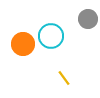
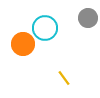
gray circle: moved 1 px up
cyan circle: moved 6 px left, 8 px up
